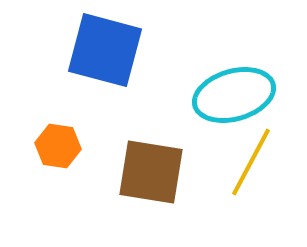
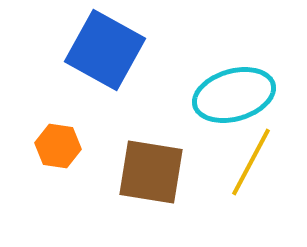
blue square: rotated 14 degrees clockwise
